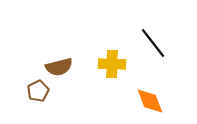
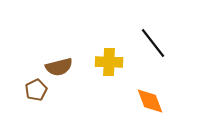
yellow cross: moved 3 px left, 2 px up
brown pentagon: moved 2 px left, 1 px up
